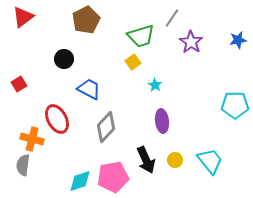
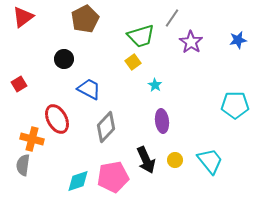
brown pentagon: moved 1 px left, 1 px up
cyan diamond: moved 2 px left
